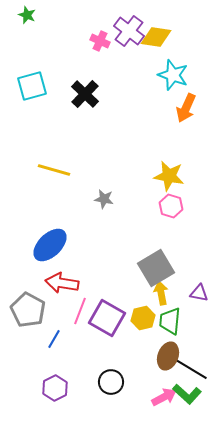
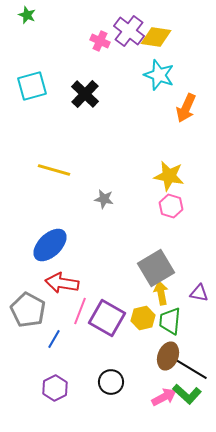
cyan star: moved 14 px left
